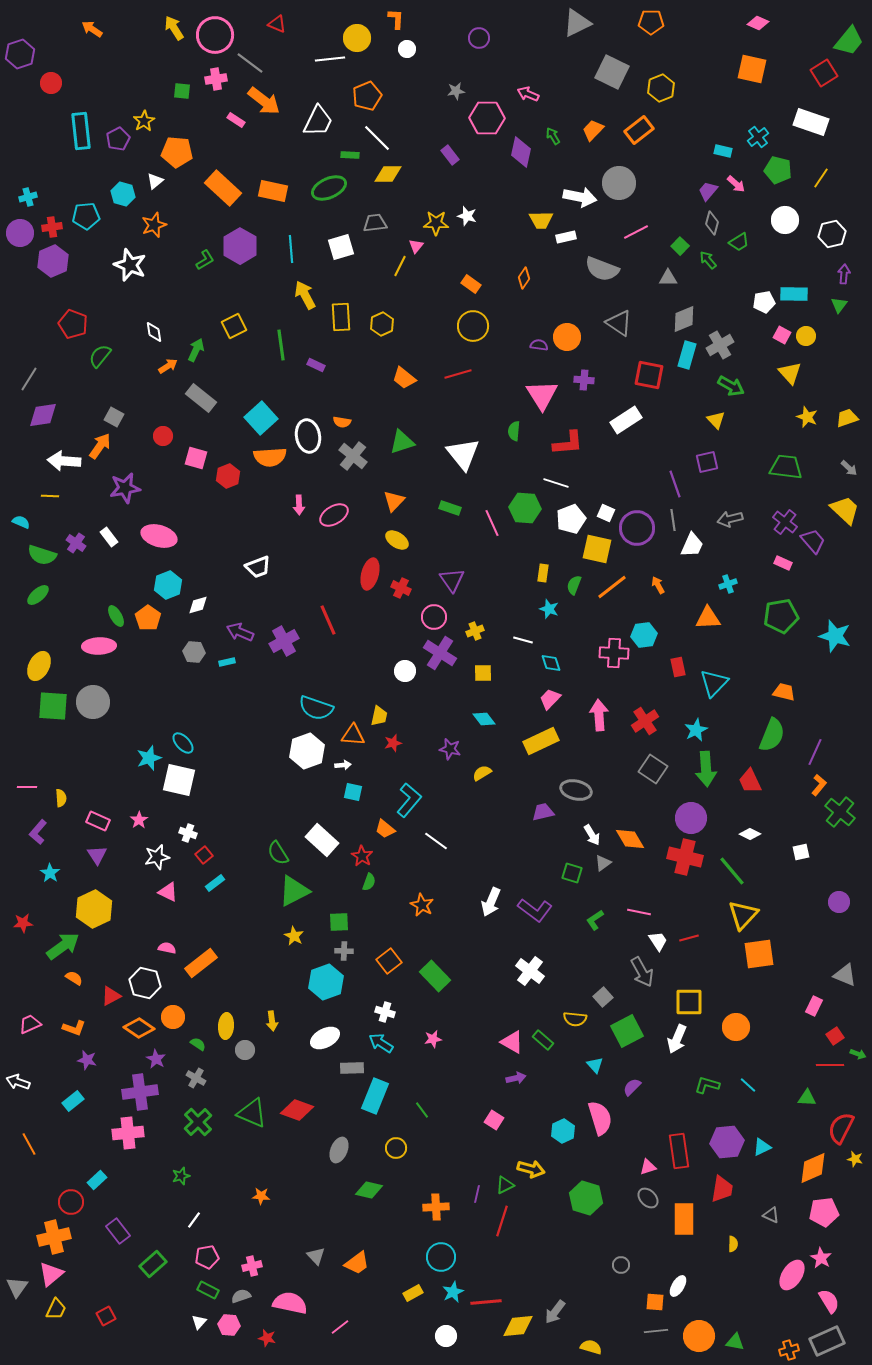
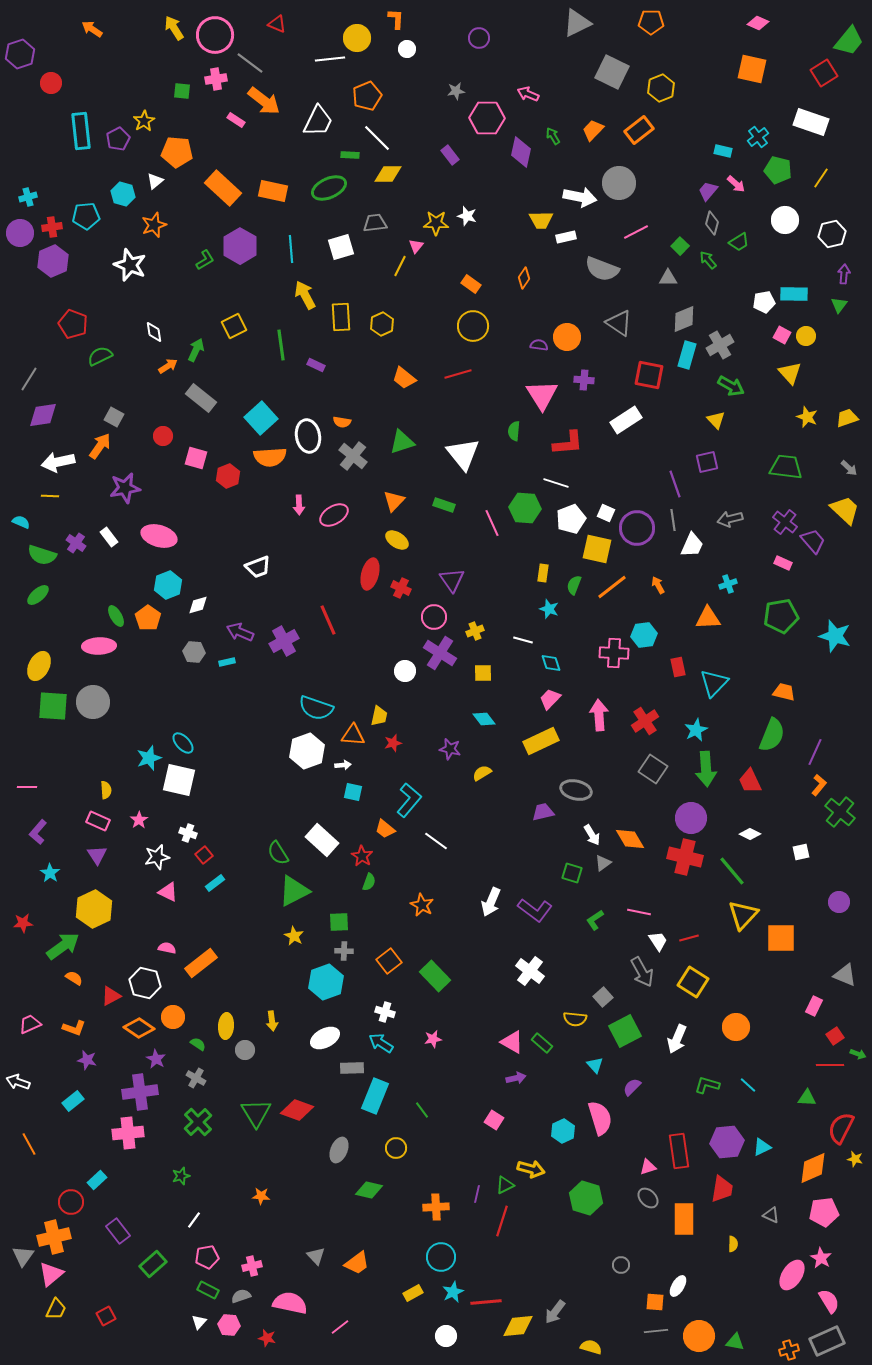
green semicircle at (100, 356): rotated 25 degrees clockwise
white arrow at (64, 461): moved 6 px left, 1 px down; rotated 16 degrees counterclockwise
green rectangle at (450, 508): moved 6 px left, 3 px up
yellow semicircle at (61, 798): moved 45 px right, 8 px up
orange square at (759, 954): moved 22 px right, 16 px up; rotated 8 degrees clockwise
yellow square at (689, 1002): moved 4 px right, 20 px up; rotated 32 degrees clockwise
green square at (627, 1031): moved 2 px left
green rectangle at (543, 1040): moved 1 px left, 3 px down
green triangle at (252, 1113): moved 4 px right; rotated 36 degrees clockwise
gray triangle at (17, 1287): moved 6 px right, 31 px up
